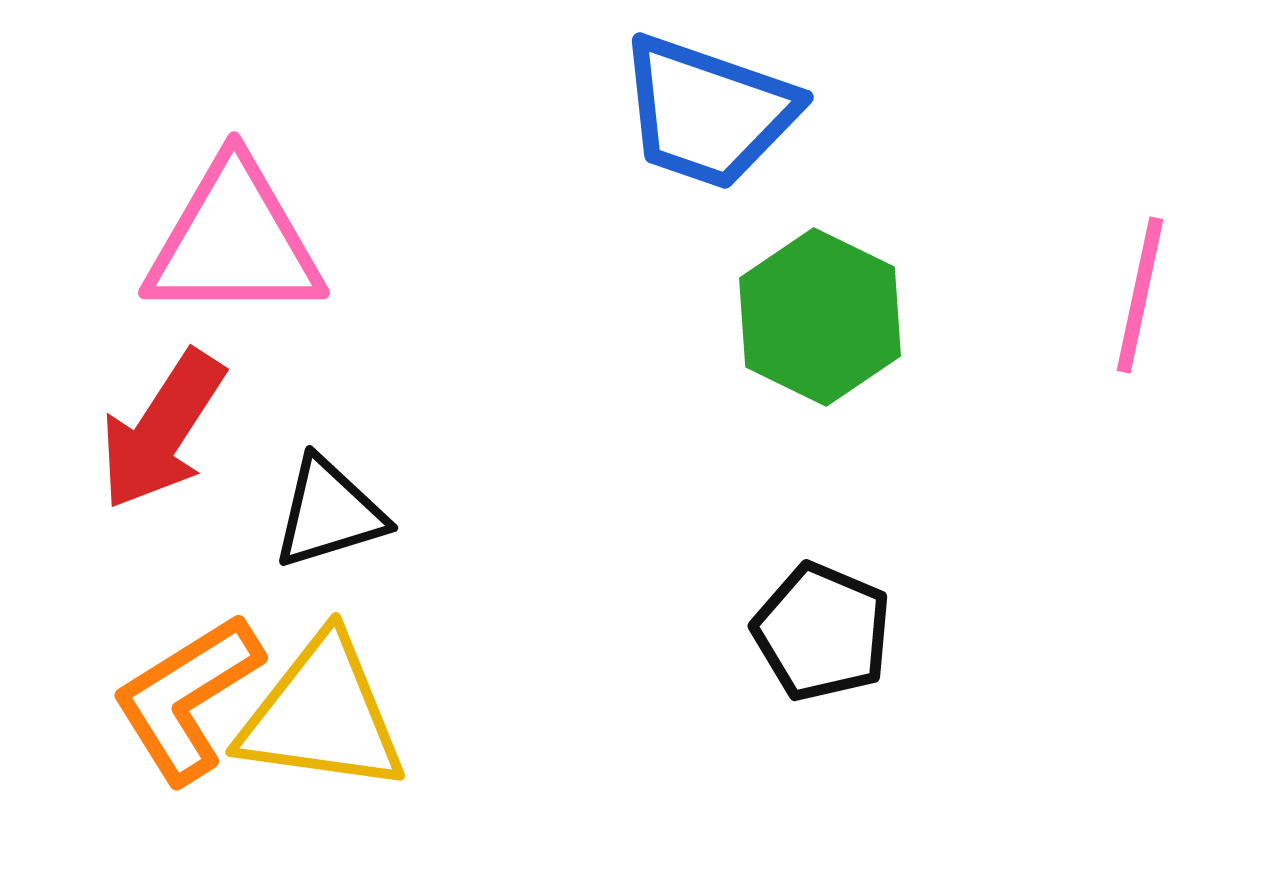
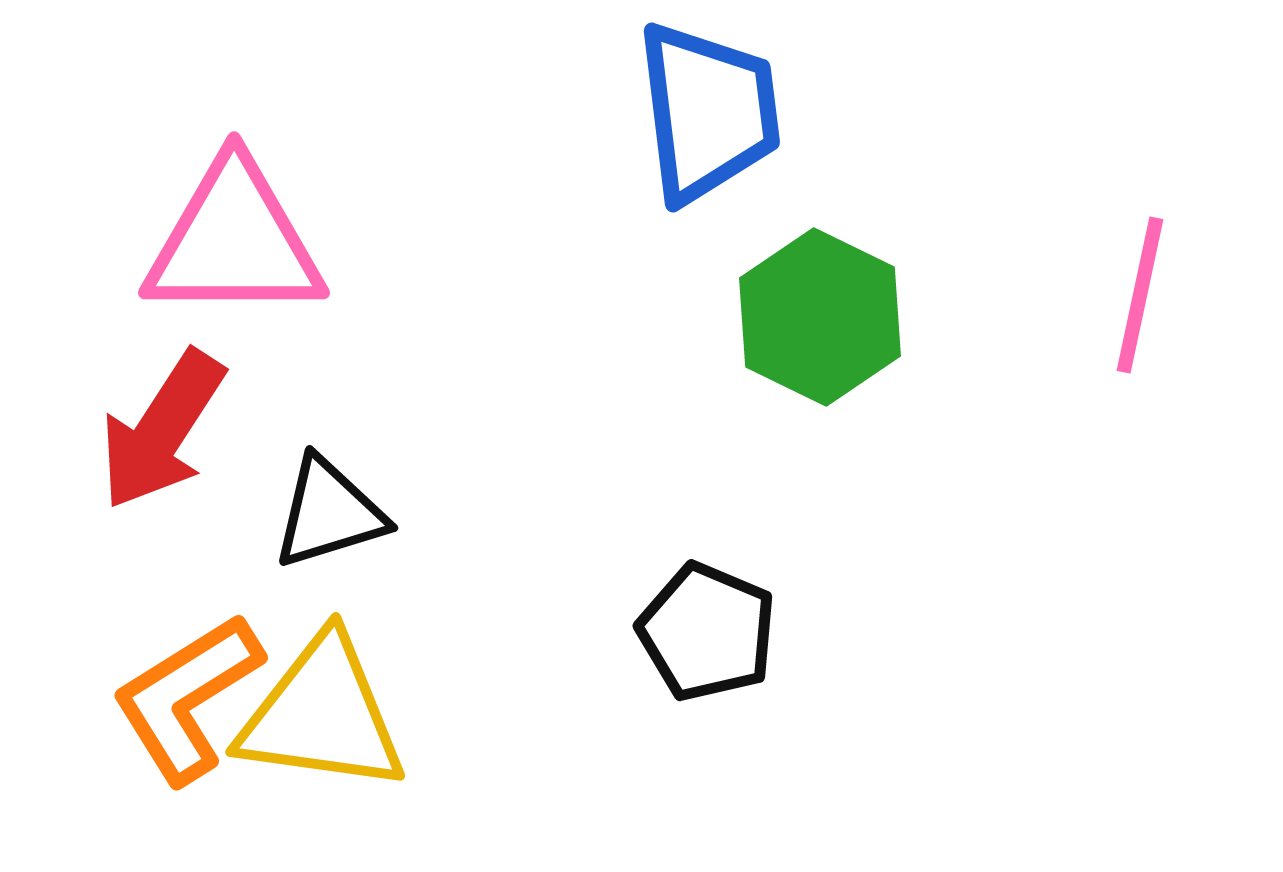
blue trapezoid: rotated 116 degrees counterclockwise
black pentagon: moved 115 px left
